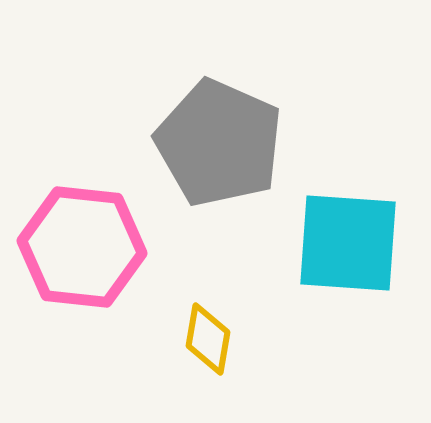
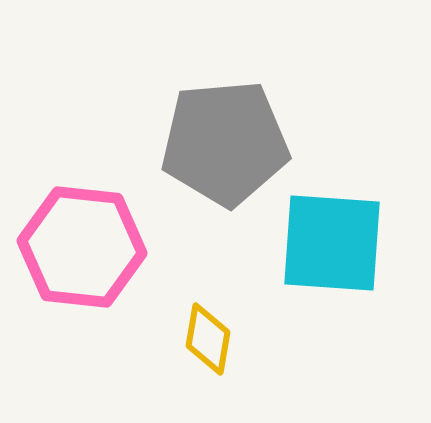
gray pentagon: moved 6 px right; rotated 29 degrees counterclockwise
cyan square: moved 16 px left
